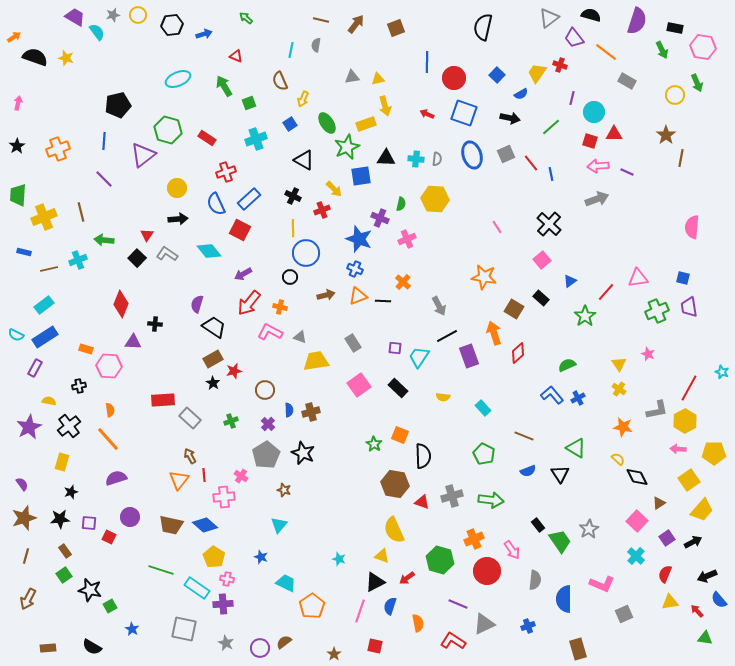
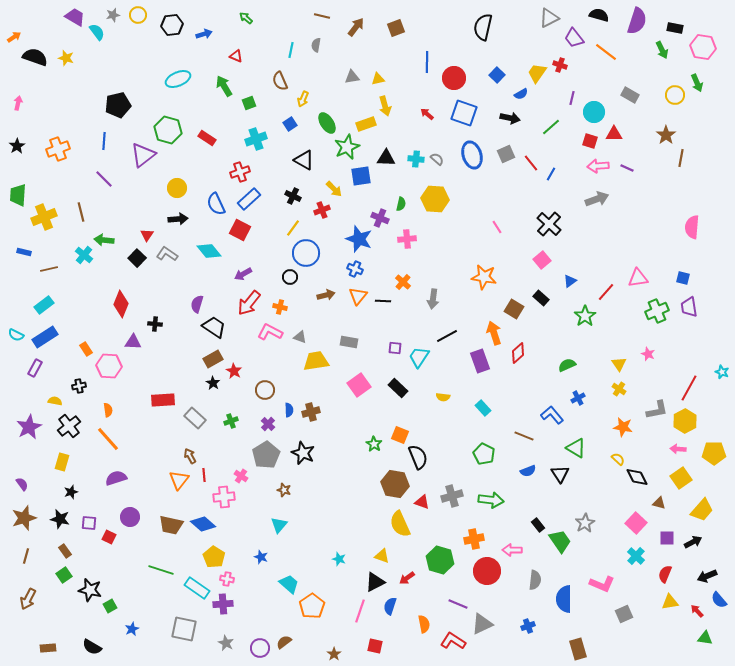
black semicircle at (591, 15): moved 8 px right
gray triangle at (549, 18): rotated 10 degrees clockwise
brown line at (321, 20): moved 1 px right, 4 px up
brown arrow at (356, 24): moved 3 px down
gray rectangle at (627, 81): moved 3 px right, 14 px down
red arrow at (427, 114): rotated 16 degrees clockwise
gray semicircle at (437, 159): rotated 56 degrees counterclockwise
red cross at (226, 172): moved 14 px right
purple line at (627, 172): moved 4 px up
blue line at (551, 174): rotated 40 degrees clockwise
yellow line at (293, 228): rotated 36 degrees clockwise
pink cross at (407, 239): rotated 18 degrees clockwise
cyan cross at (78, 260): moved 6 px right, 5 px up; rotated 30 degrees counterclockwise
orange triangle at (358, 296): rotated 30 degrees counterclockwise
gray arrow at (439, 306): moved 6 px left, 7 px up; rotated 36 degrees clockwise
gray rectangle at (353, 343): moved 4 px left, 1 px up; rotated 48 degrees counterclockwise
orange rectangle at (86, 349): rotated 40 degrees clockwise
purple rectangle at (469, 356): moved 11 px right, 5 px down
red star at (234, 371): rotated 28 degrees counterclockwise
blue L-shape at (552, 395): moved 20 px down
yellow semicircle at (49, 401): moved 6 px right
orange semicircle at (110, 410): moved 2 px left
gray rectangle at (190, 418): moved 5 px right
black semicircle at (423, 456): moved 5 px left, 1 px down; rotated 20 degrees counterclockwise
yellow square at (689, 480): moved 8 px left, 2 px up
brown triangle at (659, 503): rotated 48 degrees clockwise
black star at (60, 519): rotated 18 degrees clockwise
pink square at (637, 521): moved 1 px left, 2 px down
blue diamond at (205, 525): moved 2 px left, 1 px up
gray star at (589, 529): moved 4 px left, 6 px up
yellow semicircle at (394, 530): moved 6 px right, 6 px up
purple square at (667, 538): rotated 35 degrees clockwise
orange cross at (474, 539): rotated 12 degrees clockwise
pink arrow at (512, 550): rotated 126 degrees clockwise
cyan trapezoid at (286, 583): moved 3 px right, 1 px down; rotated 15 degrees clockwise
orange semicircle at (418, 623): moved 6 px right, 1 px down
gray triangle at (484, 624): moved 2 px left
blue star at (132, 629): rotated 16 degrees clockwise
